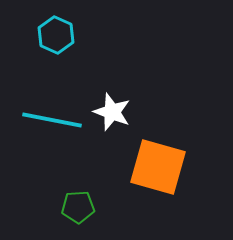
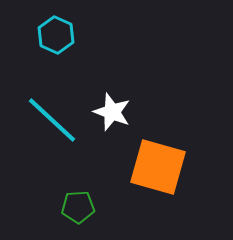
cyan line: rotated 32 degrees clockwise
